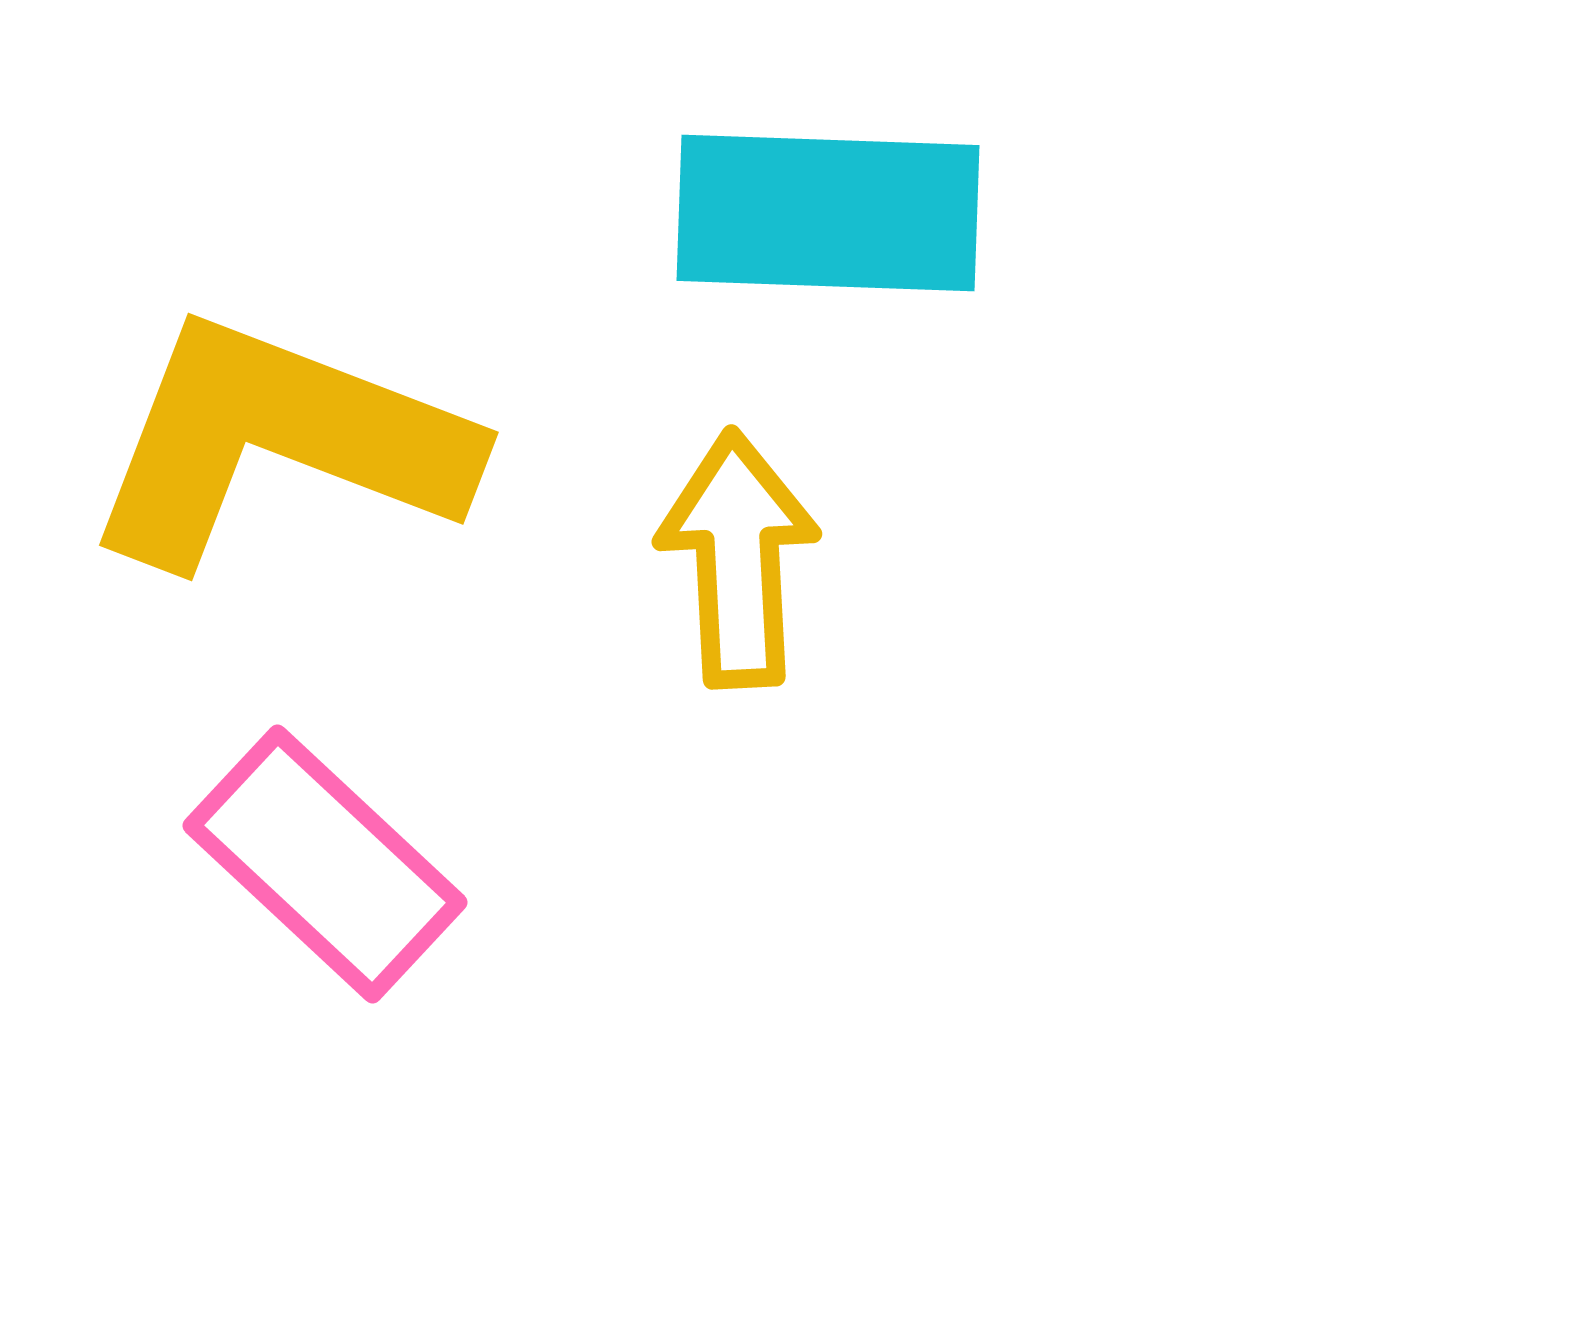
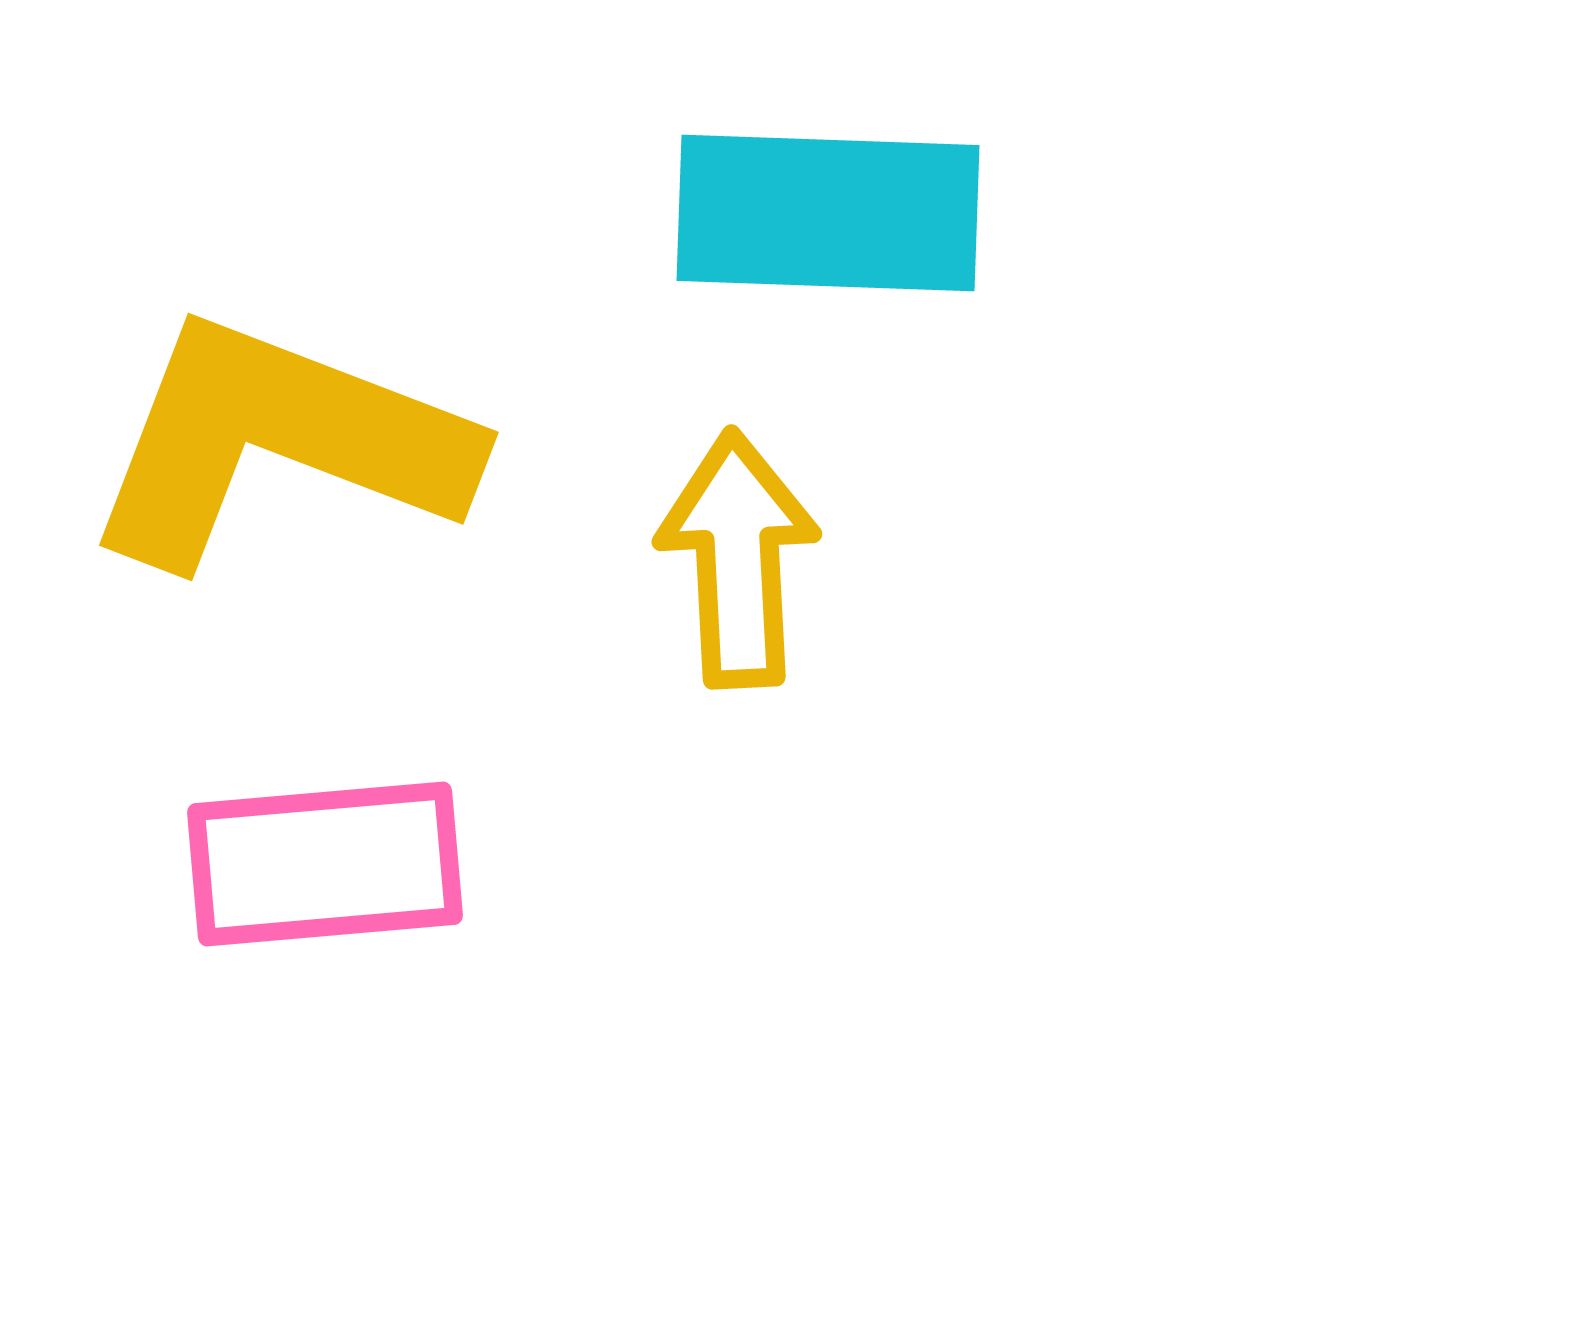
pink rectangle: rotated 48 degrees counterclockwise
